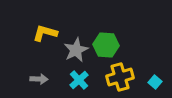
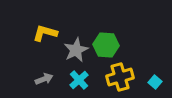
gray arrow: moved 5 px right; rotated 24 degrees counterclockwise
